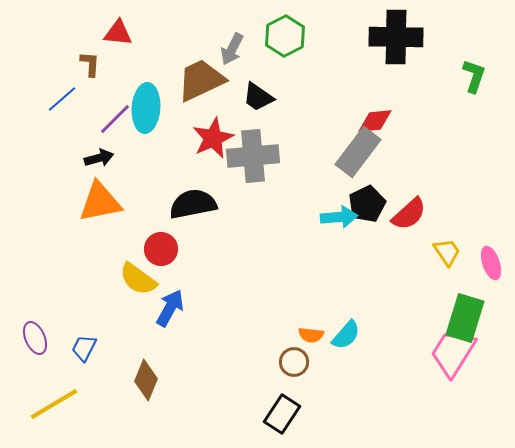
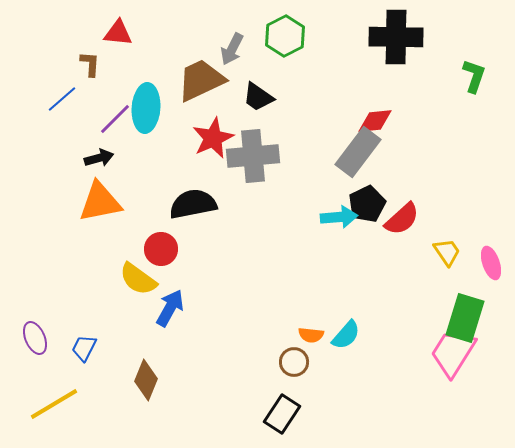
red semicircle: moved 7 px left, 5 px down
